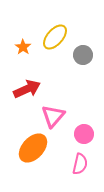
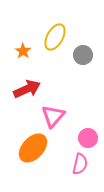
yellow ellipse: rotated 12 degrees counterclockwise
orange star: moved 4 px down
pink circle: moved 4 px right, 4 px down
